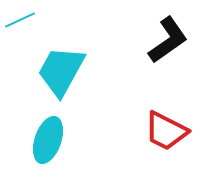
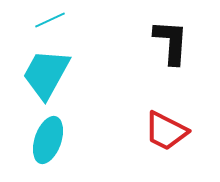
cyan line: moved 30 px right
black L-shape: moved 3 px right, 2 px down; rotated 51 degrees counterclockwise
cyan trapezoid: moved 15 px left, 3 px down
